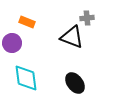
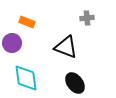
black triangle: moved 6 px left, 10 px down
